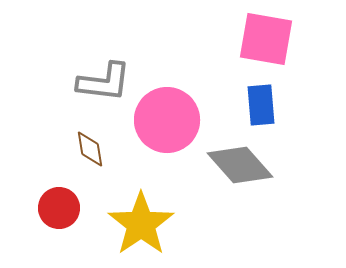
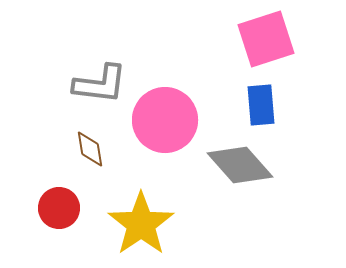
pink square: rotated 28 degrees counterclockwise
gray L-shape: moved 4 px left, 2 px down
pink circle: moved 2 px left
